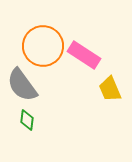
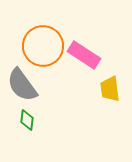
yellow trapezoid: rotated 16 degrees clockwise
